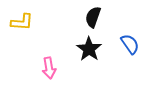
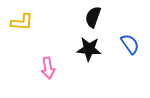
black star: rotated 30 degrees counterclockwise
pink arrow: moved 1 px left
